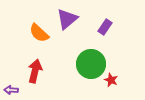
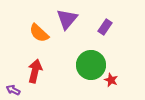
purple triangle: rotated 10 degrees counterclockwise
green circle: moved 1 px down
purple arrow: moved 2 px right; rotated 24 degrees clockwise
